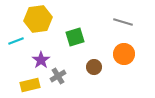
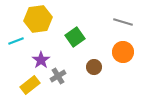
green square: rotated 18 degrees counterclockwise
orange circle: moved 1 px left, 2 px up
yellow rectangle: rotated 24 degrees counterclockwise
